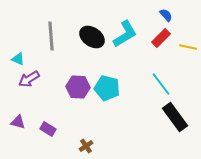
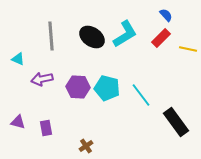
yellow line: moved 2 px down
purple arrow: moved 13 px right; rotated 20 degrees clockwise
cyan line: moved 20 px left, 11 px down
black rectangle: moved 1 px right, 5 px down
purple rectangle: moved 2 px left, 1 px up; rotated 49 degrees clockwise
